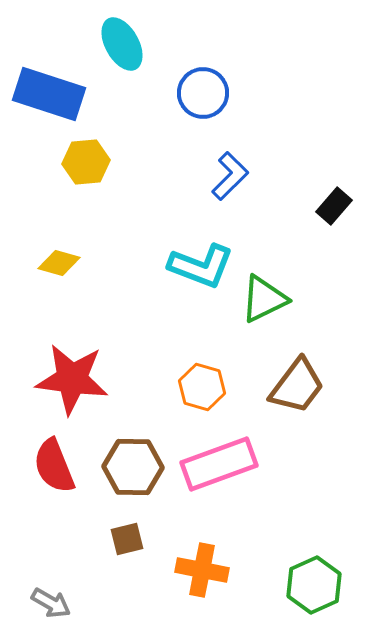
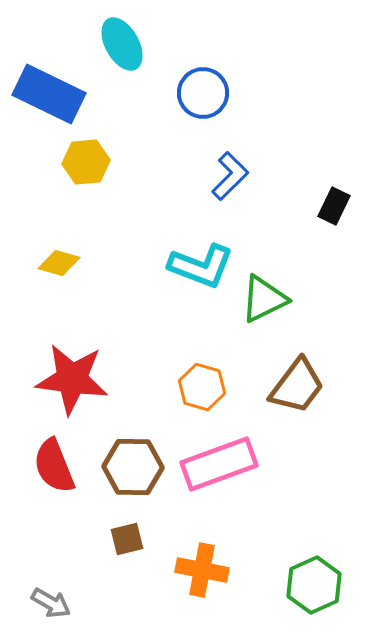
blue rectangle: rotated 8 degrees clockwise
black rectangle: rotated 15 degrees counterclockwise
